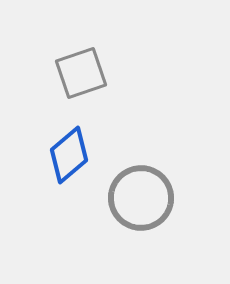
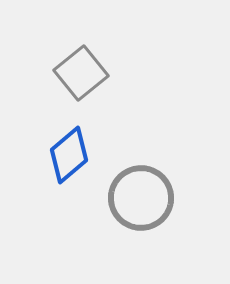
gray square: rotated 20 degrees counterclockwise
